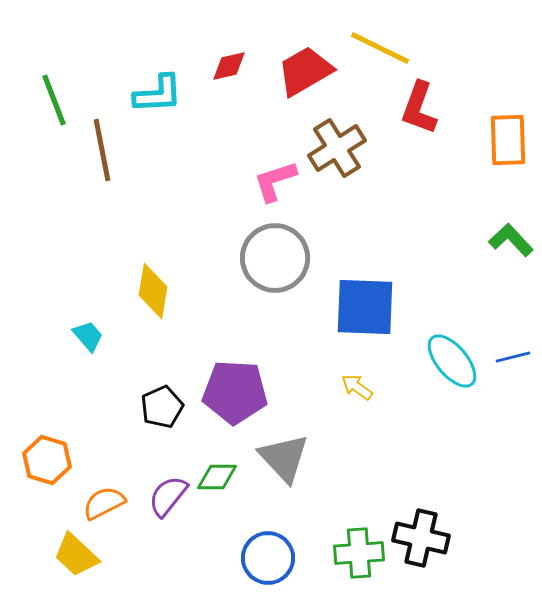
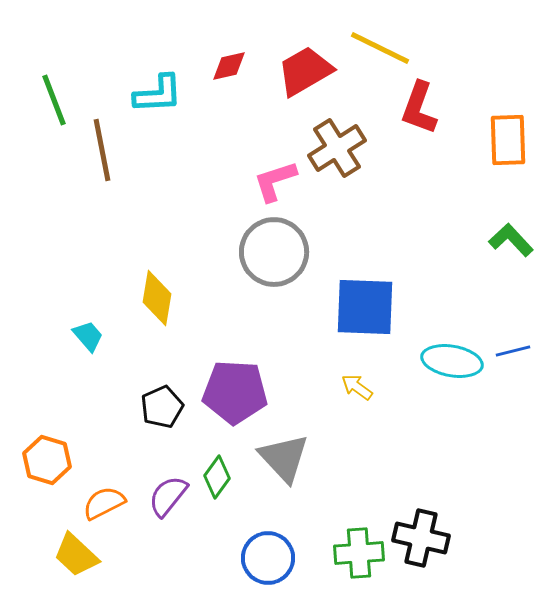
gray circle: moved 1 px left, 6 px up
yellow diamond: moved 4 px right, 7 px down
blue line: moved 6 px up
cyan ellipse: rotated 40 degrees counterclockwise
green diamond: rotated 54 degrees counterclockwise
